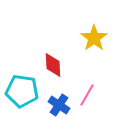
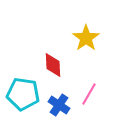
yellow star: moved 8 px left
cyan pentagon: moved 1 px right, 3 px down
pink line: moved 2 px right, 1 px up
